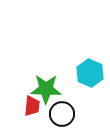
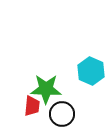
cyan hexagon: moved 1 px right, 2 px up
